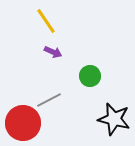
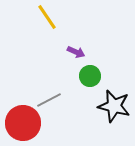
yellow line: moved 1 px right, 4 px up
purple arrow: moved 23 px right
black star: moved 13 px up
